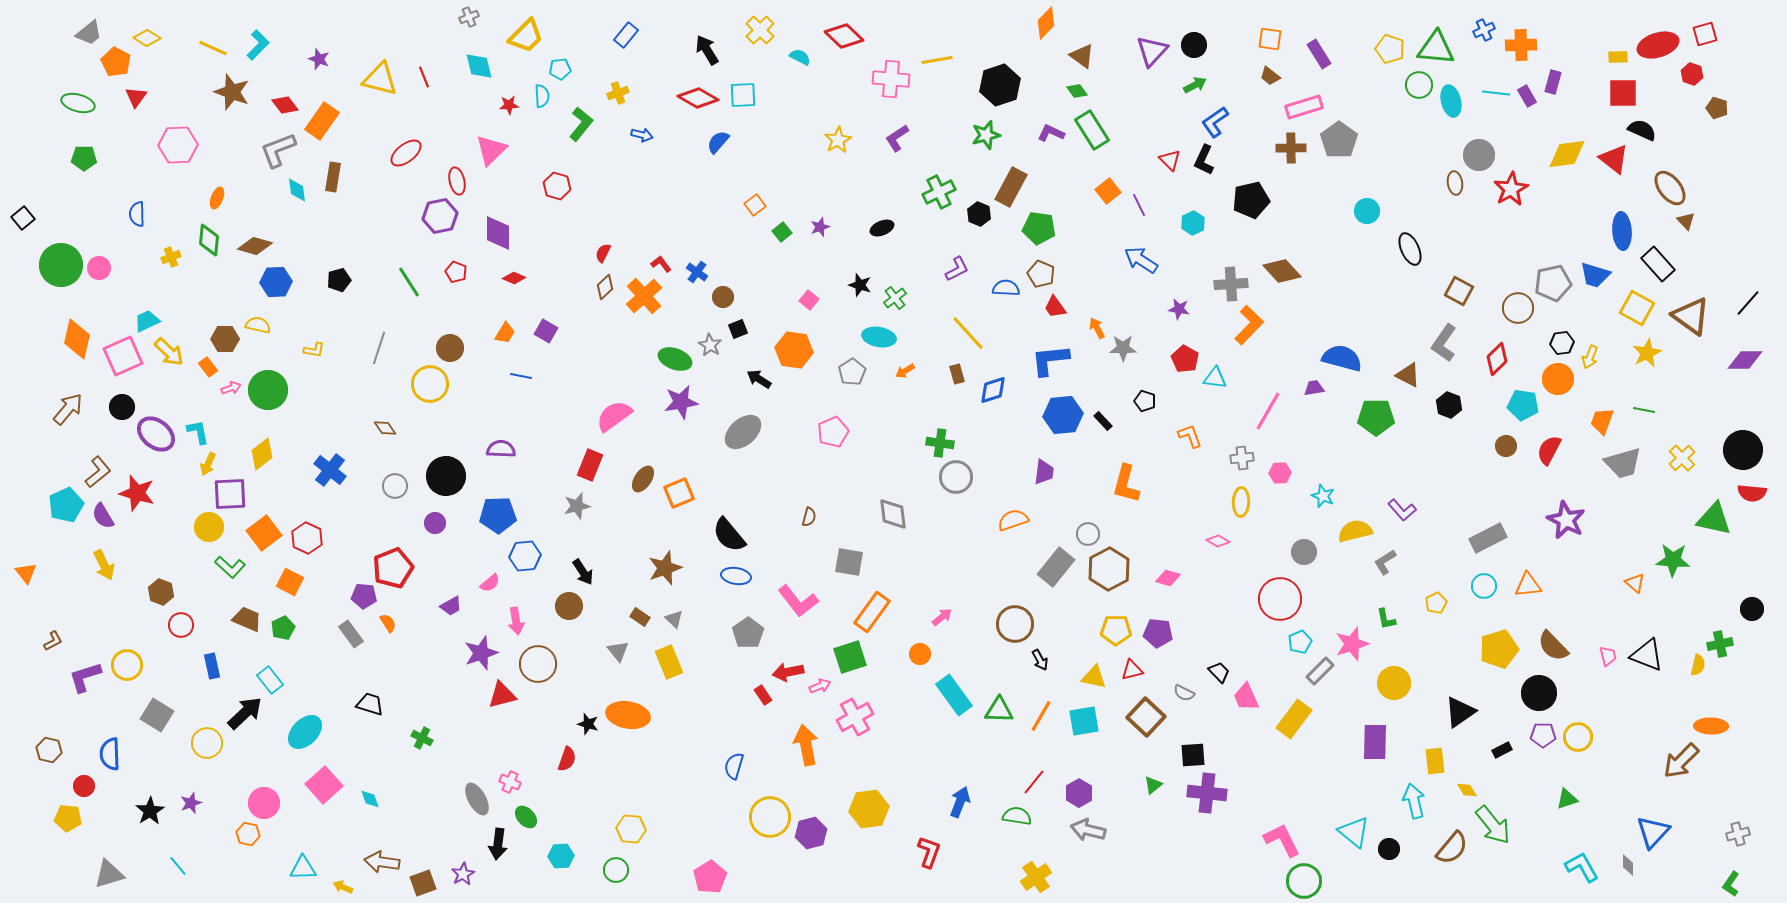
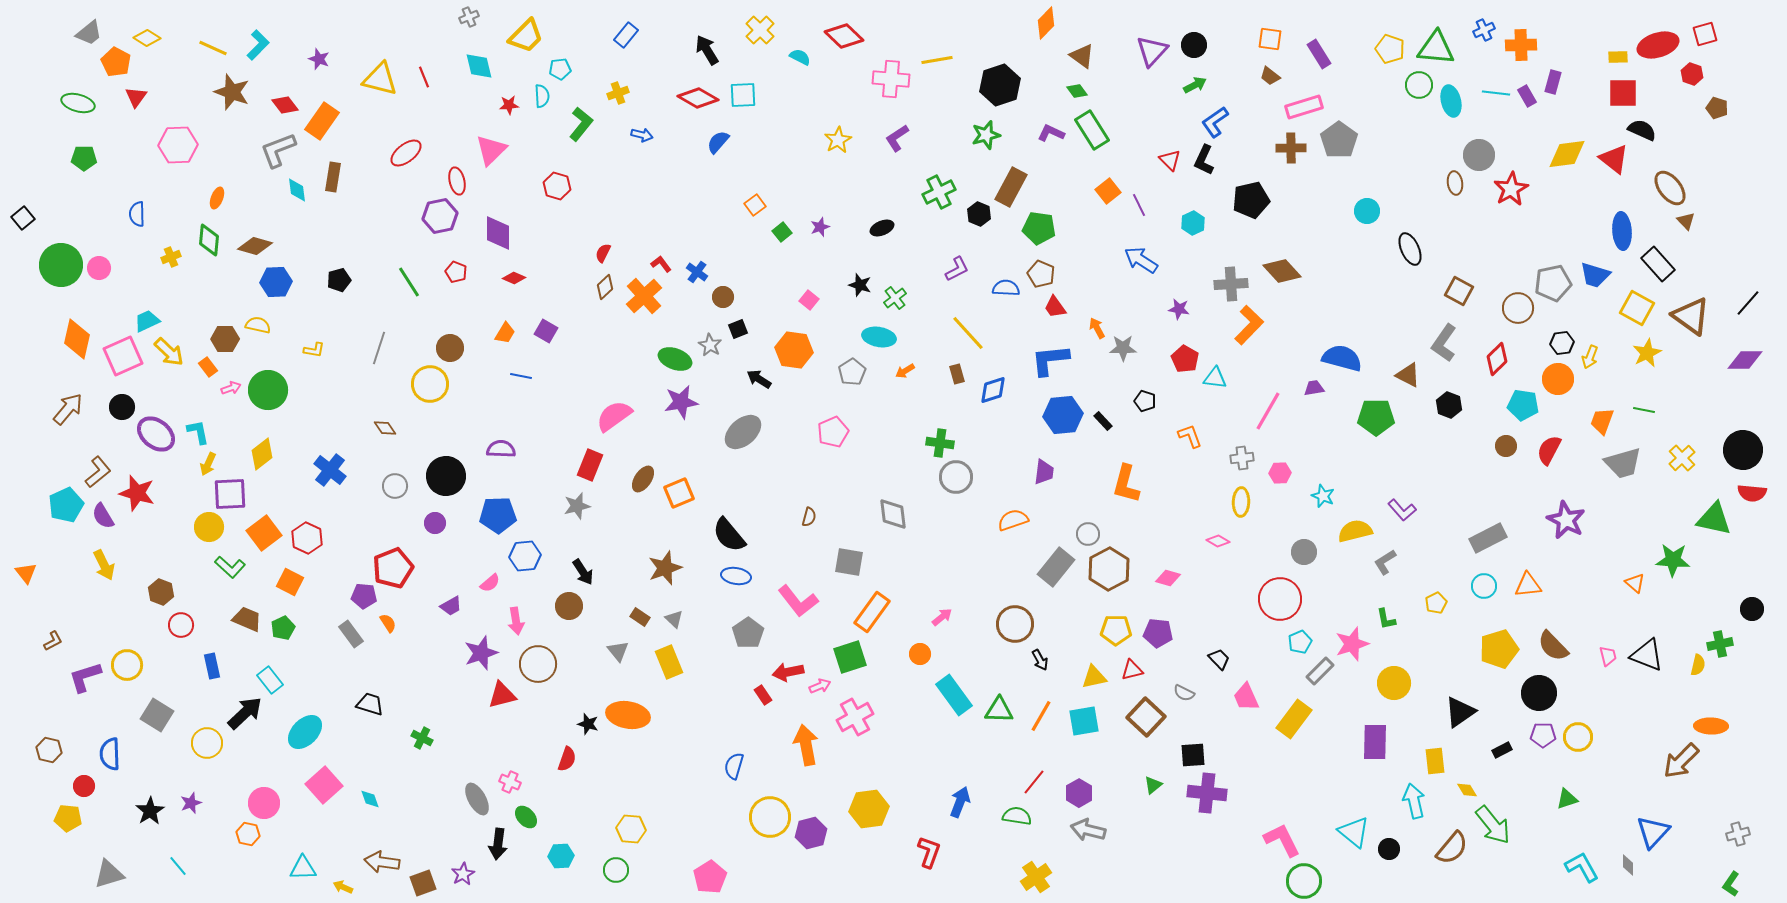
black trapezoid at (1219, 672): moved 13 px up
yellow triangle at (1094, 677): rotated 24 degrees counterclockwise
